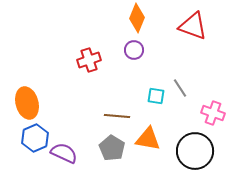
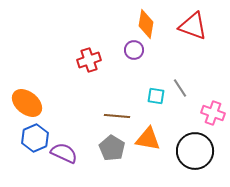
orange diamond: moved 9 px right, 6 px down; rotated 12 degrees counterclockwise
orange ellipse: rotated 36 degrees counterclockwise
